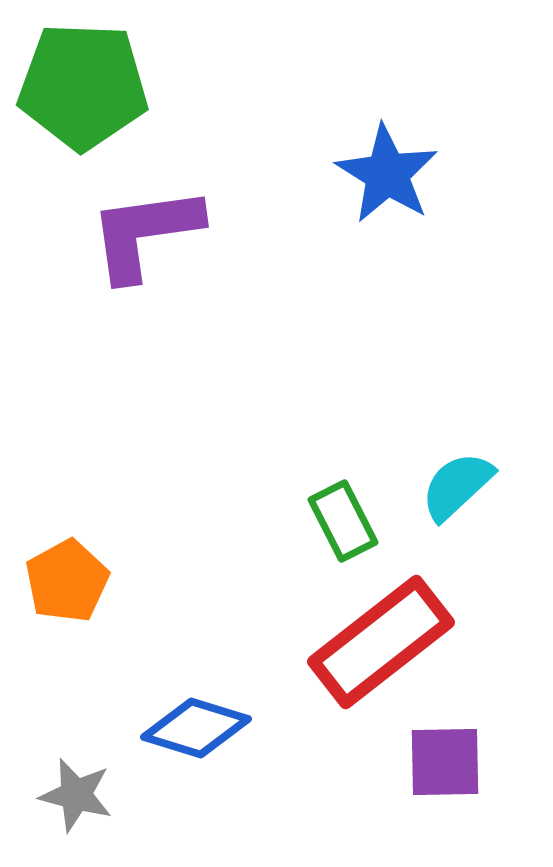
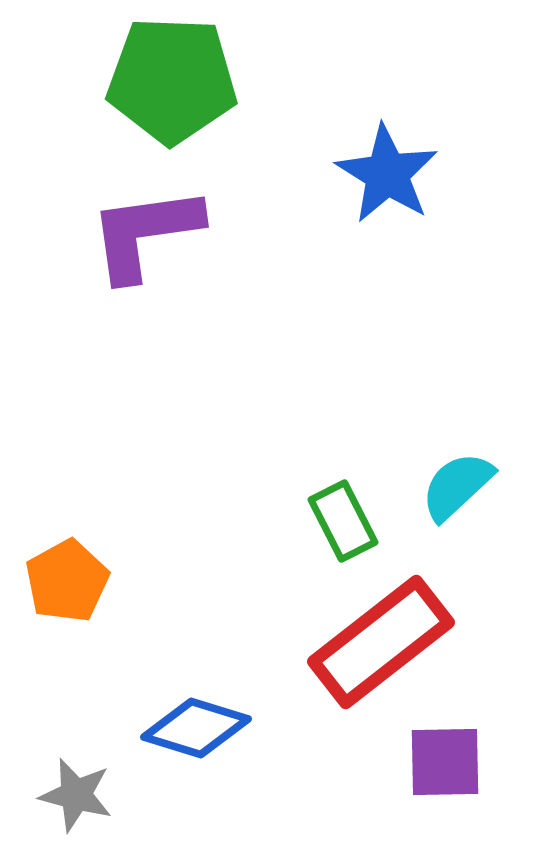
green pentagon: moved 89 px right, 6 px up
